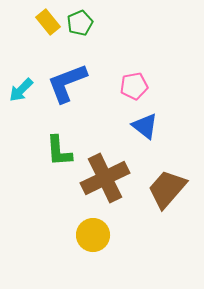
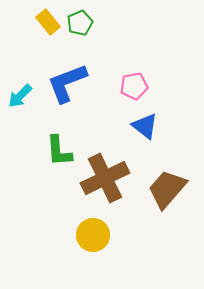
cyan arrow: moved 1 px left, 6 px down
